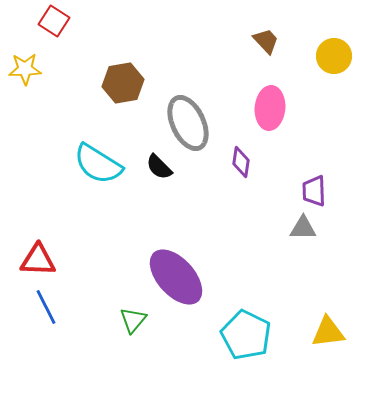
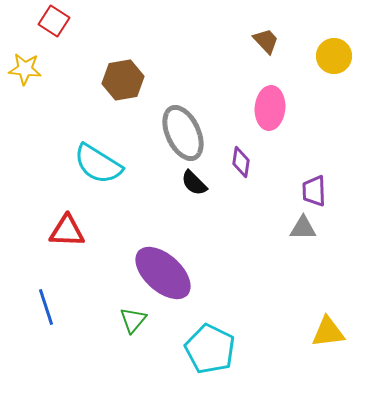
yellow star: rotated 8 degrees clockwise
brown hexagon: moved 3 px up
gray ellipse: moved 5 px left, 10 px down
black semicircle: moved 35 px right, 16 px down
red triangle: moved 29 px right, 29 px up
purple ellipse: moved 13 px left, 4 px up; rotated 6 degrees counterclockwise
blue line: rotated 9 degrees clockwise
cyan pentagon: moved 36 px left, 14 px down
